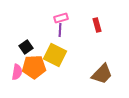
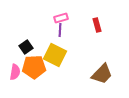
pink semicircle: moved 2 px left
